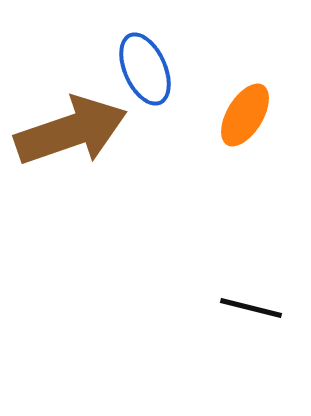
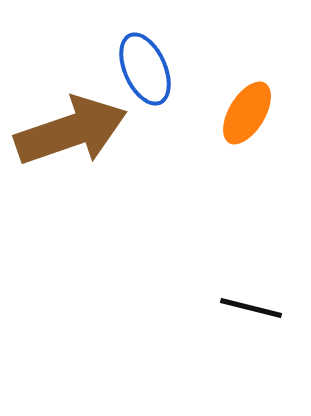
orange ellipse: moved 2 px right, 2 px up
